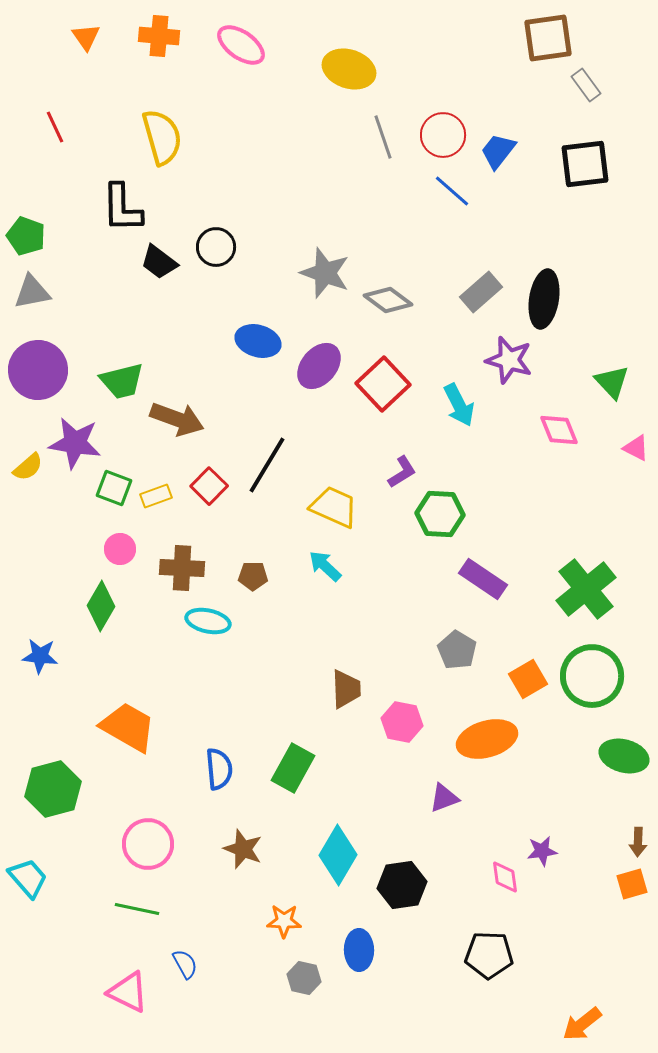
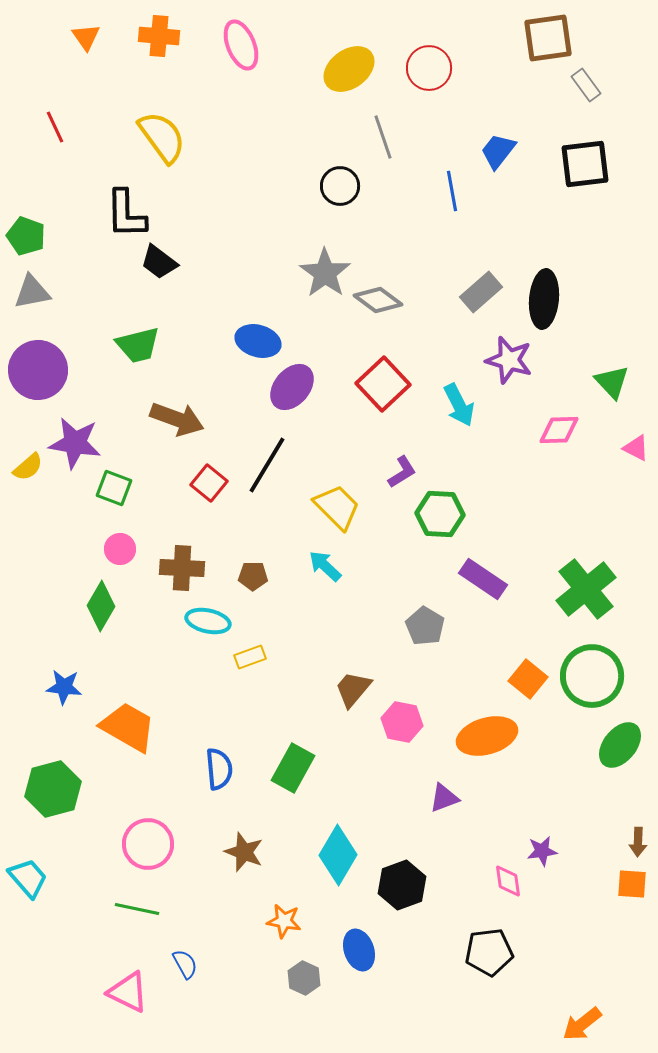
pink ellipse at (241, 45): rotated 33 degrees clockwise
yellow ellipse at (349, 69): rotated 54 degrees counterclockwise
red circle at (443, 135): moved 14 px left, 67 px up
yellow semicircle at (162, 137): rotated 20 degrees counterclockwise
blue line at (452, 191): rotated 39 degrees clockwise
black L-shape at (122, 208): moved 4 px right, 6 px down
black circle at (216, 247): moved 124 px right, 61 px up
gray star at (325, 273): rotated 15 degrees clockwise
black ellipse at (544, 299): rotated 4 degrees counterclockwise
gray diamond at (388, 300): moved 10 px left
purple ellipse at (319, 366): moved 27 px left, 21 px down
green trapezoid at (122, 381): moved 16 px right, 36 px up
pink diamond at (559, 430): rotated 69 degrees counterclockwise
red square at (209, 486): moved 3 px up; rotated 6 degrees counterclockwise
yellow rectangle at (156, 496): moved 94 px right, 161 px down
yellow trapezoid at (334, 507): moved 3 px right; rotated 21 degrees clockwise
gray pentagon at (457, 650): moved 32 px left, 24 px up
blue star at (40, 656): moved 24 px right, 31 px down
orange square at (528, 679): rotated 21 degrees counterclockwise
brown trapezoid at (346, 689): moved 7 px right; rotated 138 degrees counterclockwise
orange ellipse at (487, 739): moved 3 px up
green ellipse at (624, 756): moved 4 px left, 11 px up; rotated 66 degrees counterclockwise
brown star at (243, 849): moved 1 px right, 3 px down
pink diamond at (505, 877): moved 3 px right, 4 px down
orange square at (632, 884): rotated 20 degrees clockwise
black hexagon at (402, 885): rotated 12 degrees counterclockwise
orange star at (284, 921): rotated 8 degrees clockwise
blue ellipse at (359, 950): rotated 18 degrees counterclockwise
black pentagon at (489, 955): moved 3 px up; rotated 9 degrees counterclockwise
gray hexagon at (304, 978): rotated 12 degrees clockwise
